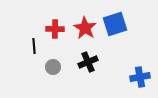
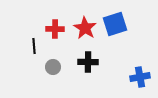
black cross: rotated 24 degrees clockwise
